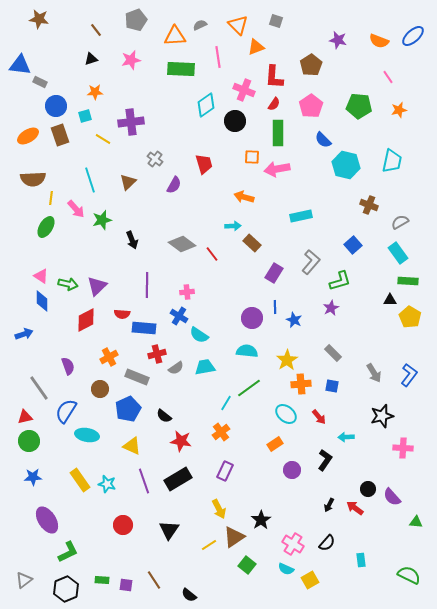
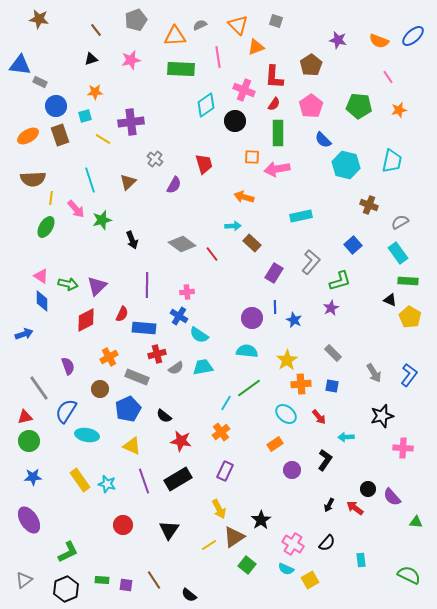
black triangle at (390, 300): rotated 24 degrees clockwise
red semicircle at (122, 314): rotated 70 degrees counterclockwise
cyan trapezoid at (205, 367): moved 2 px left
purple ellipse at (47, 520): moved 18 px left
